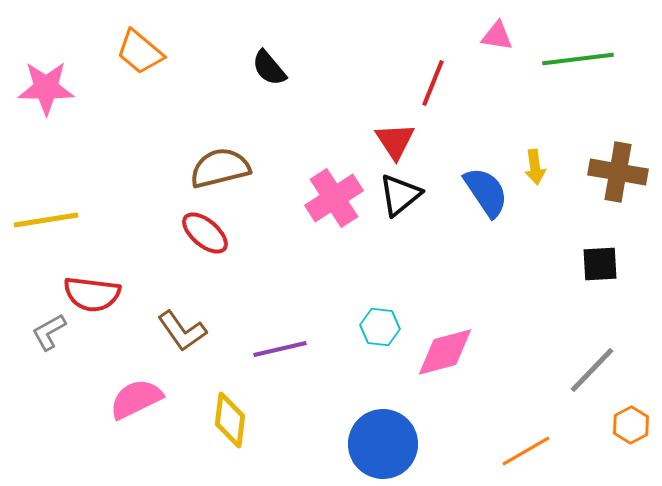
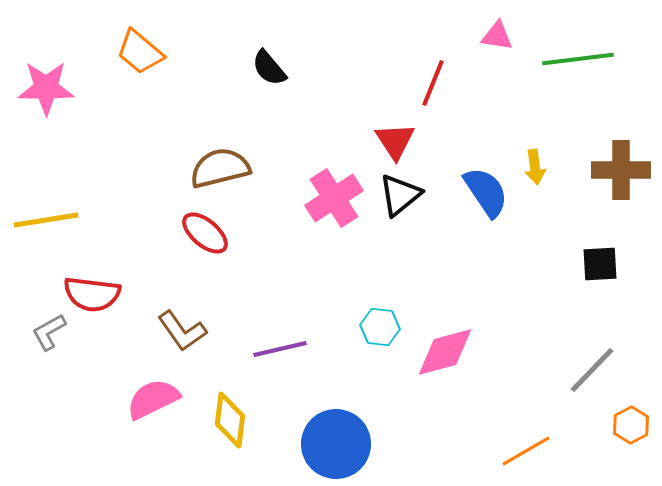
brown cross: moved 3 px right, 2 px up; rotated 10 degrees counterclockwise
pink semicircle: moved 17 px right
blue circle: moved 47 px left
